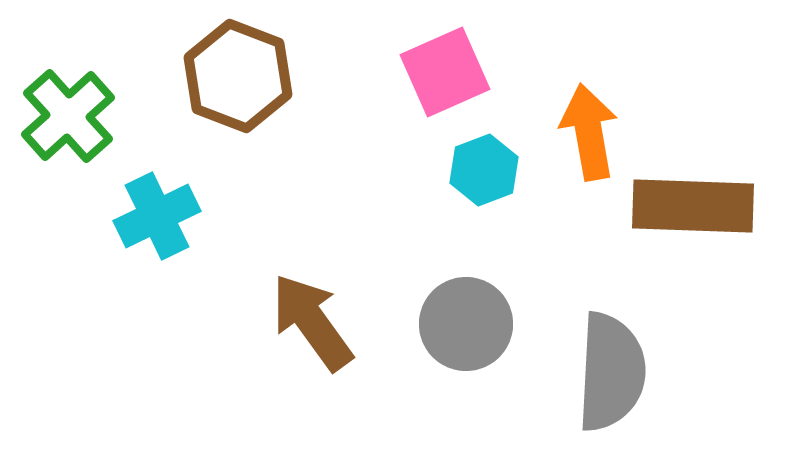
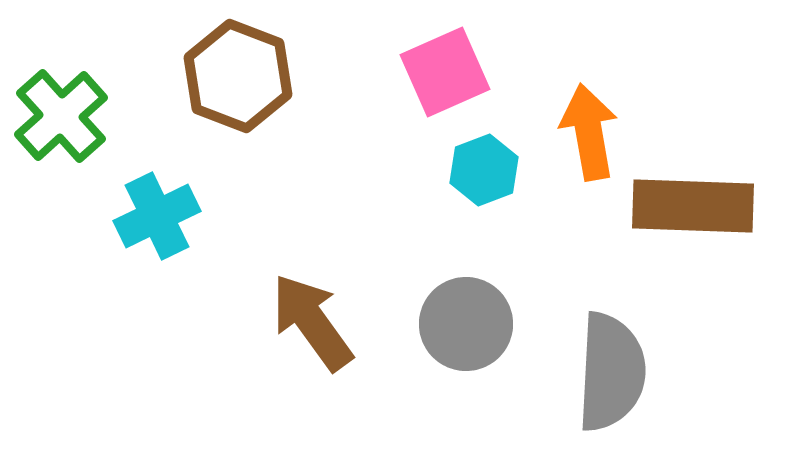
green cross: moved 7 px left
